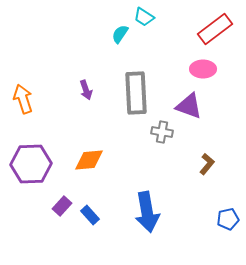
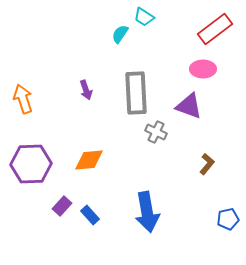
gray cross: moved 6 px left; rotated 15 degrees clockwise
